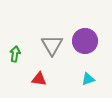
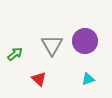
green arrow: rotated 42 degrees clockwise
red triangle: rotated 35 degrees clockwise
